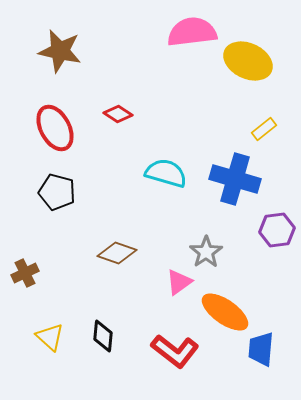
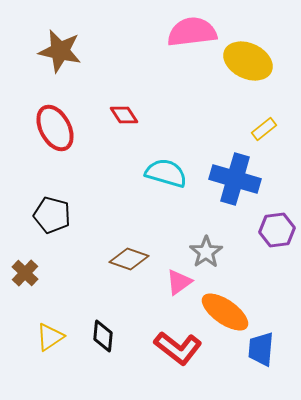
red diamond: moved 6 px right, 1 px down; rotated 24 degrees clockwise
black pentagon: moved 5 px left, 23 px down
brown diamond: moved 12 px right, 6 px down
brown cross: rotated 20 degrees counterclockwise
yellow triangle: rotated 44 degrees clockwise
red L-shape: moved 3 px right, 3 px up
